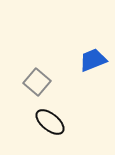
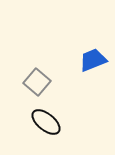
black ellipse: moved 4 px left
